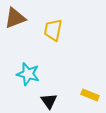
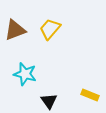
brown triangle: moved 12 px down
yellow trapezoid: moved 3 px left, 1 px up; rotated 30 degrees clockwise
cyan star: moved 3 px left
